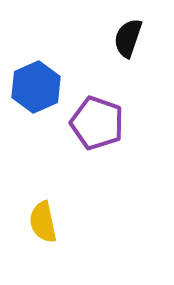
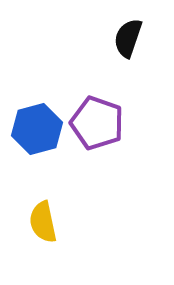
blue hexagon: moved 1 px right, 42 px down; rotated 9 degrees clockwise
